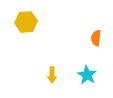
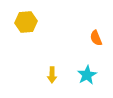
orange semicircle: rotated 28 degrees counterclockwise
cyan star: rotated 12 degrees clockwise
